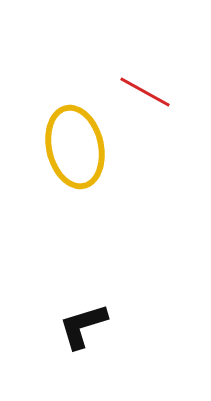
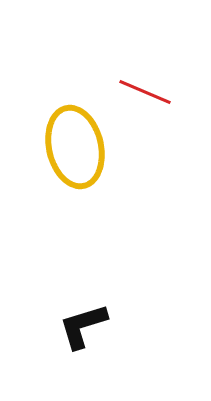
red line: rotated 6 degrees counterclockwise
